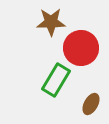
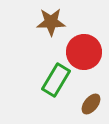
red circle: moved 3 px right, 4 px down
brown ellipse: rotated 10 degrees clockwise
